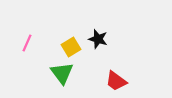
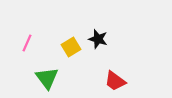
green triangle: moved 15 px left, 5 px down
red trapezoid: moved 1 px left
